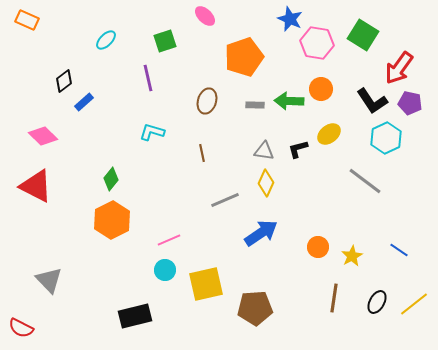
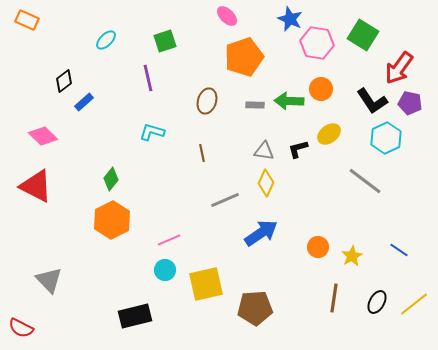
pink ellipse at (205, 16): moved 22 px right
